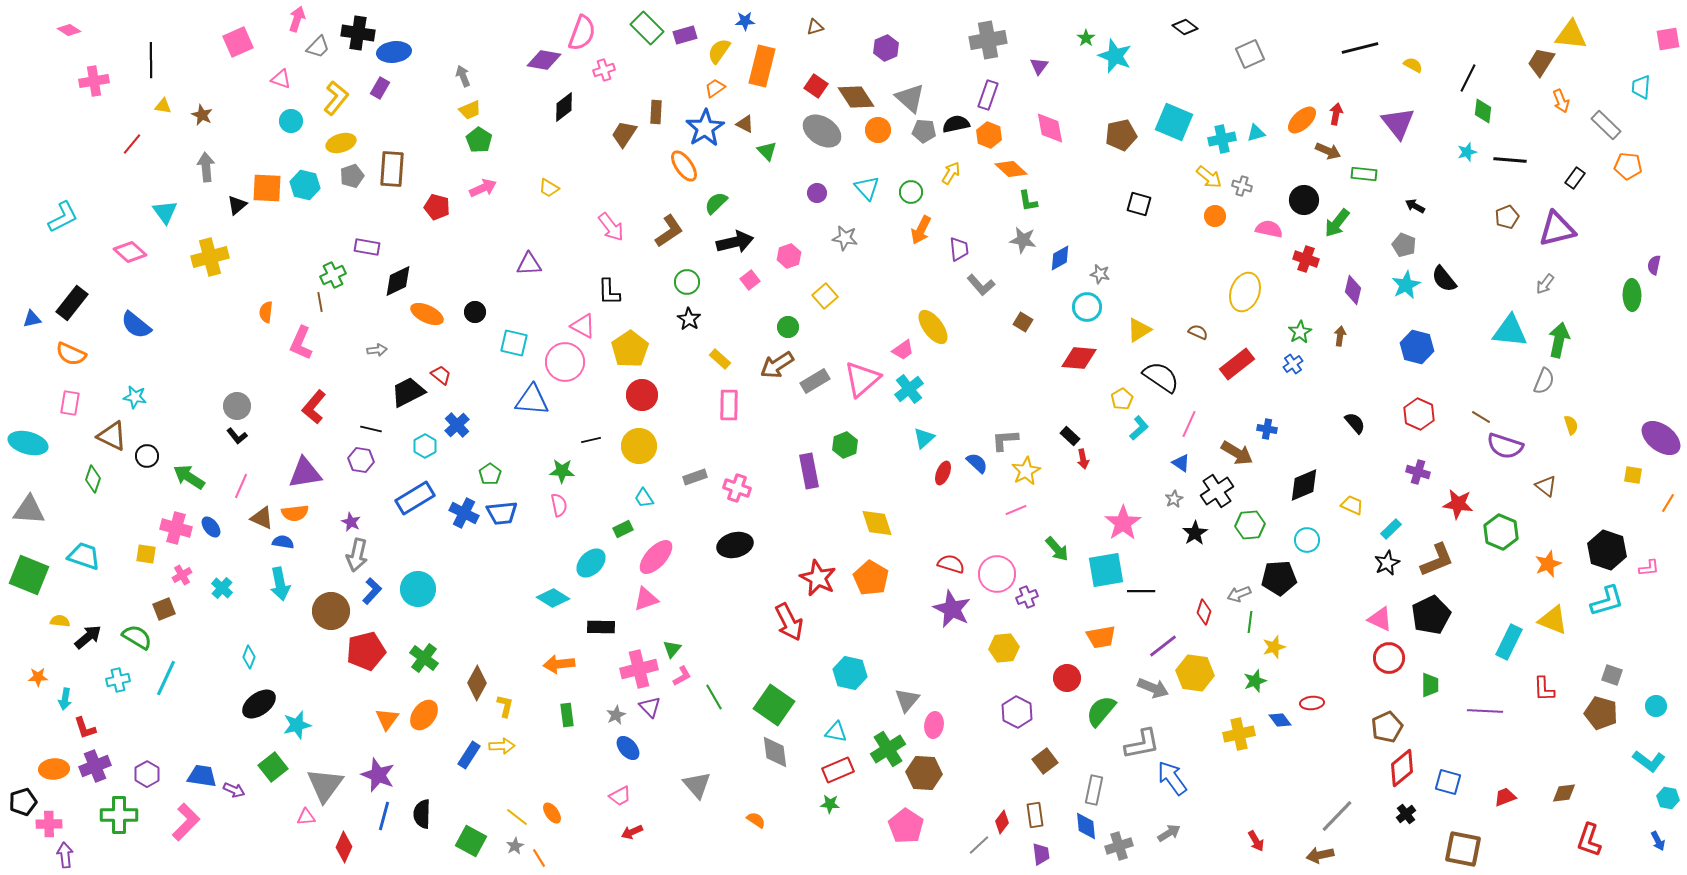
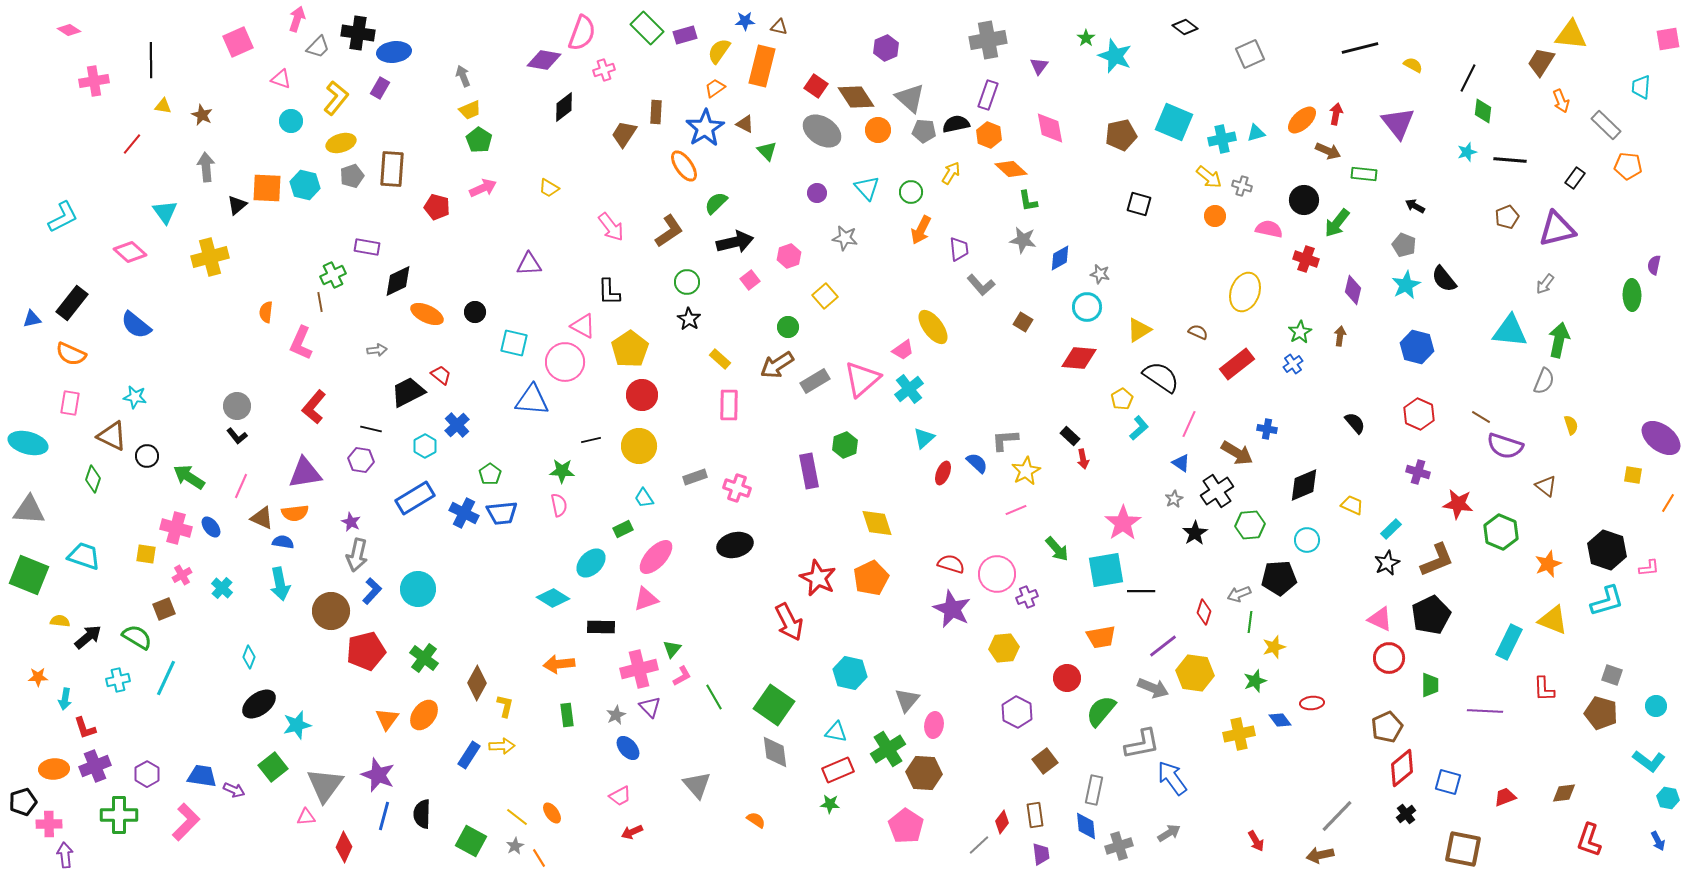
brown triangle at (815, 27): moved 36 px left; rotated 30 degrees clockwise
orange pentagon at (871, 578): rotated 16 degrees clockwise
